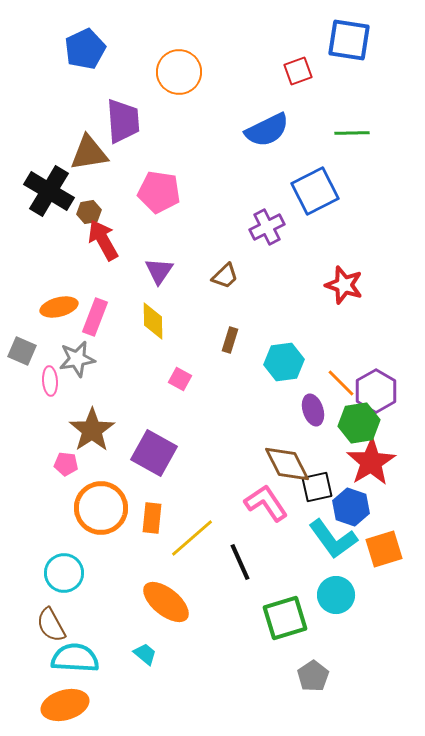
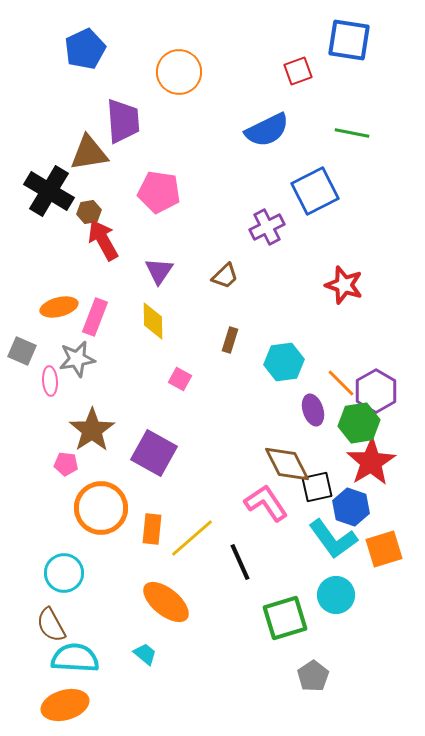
green line at (352, 133): rotated 12 degrees clockwise
orange rectangle at (152, 518): moved 11 px down
